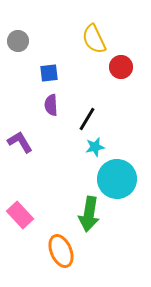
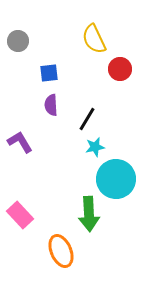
red circle: moved 1 px left, 2 px down
cyan circle: moved 1 px left
green arrow: rotated 12 degrees counterclockwise
